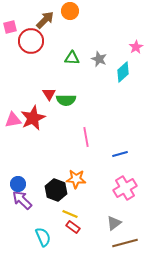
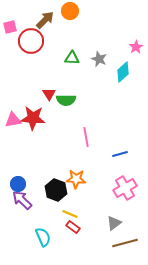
red star: rotated 30 degrees clockwise
